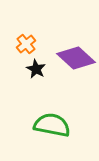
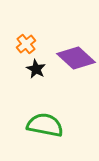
green semicircle: moved 7 px left
